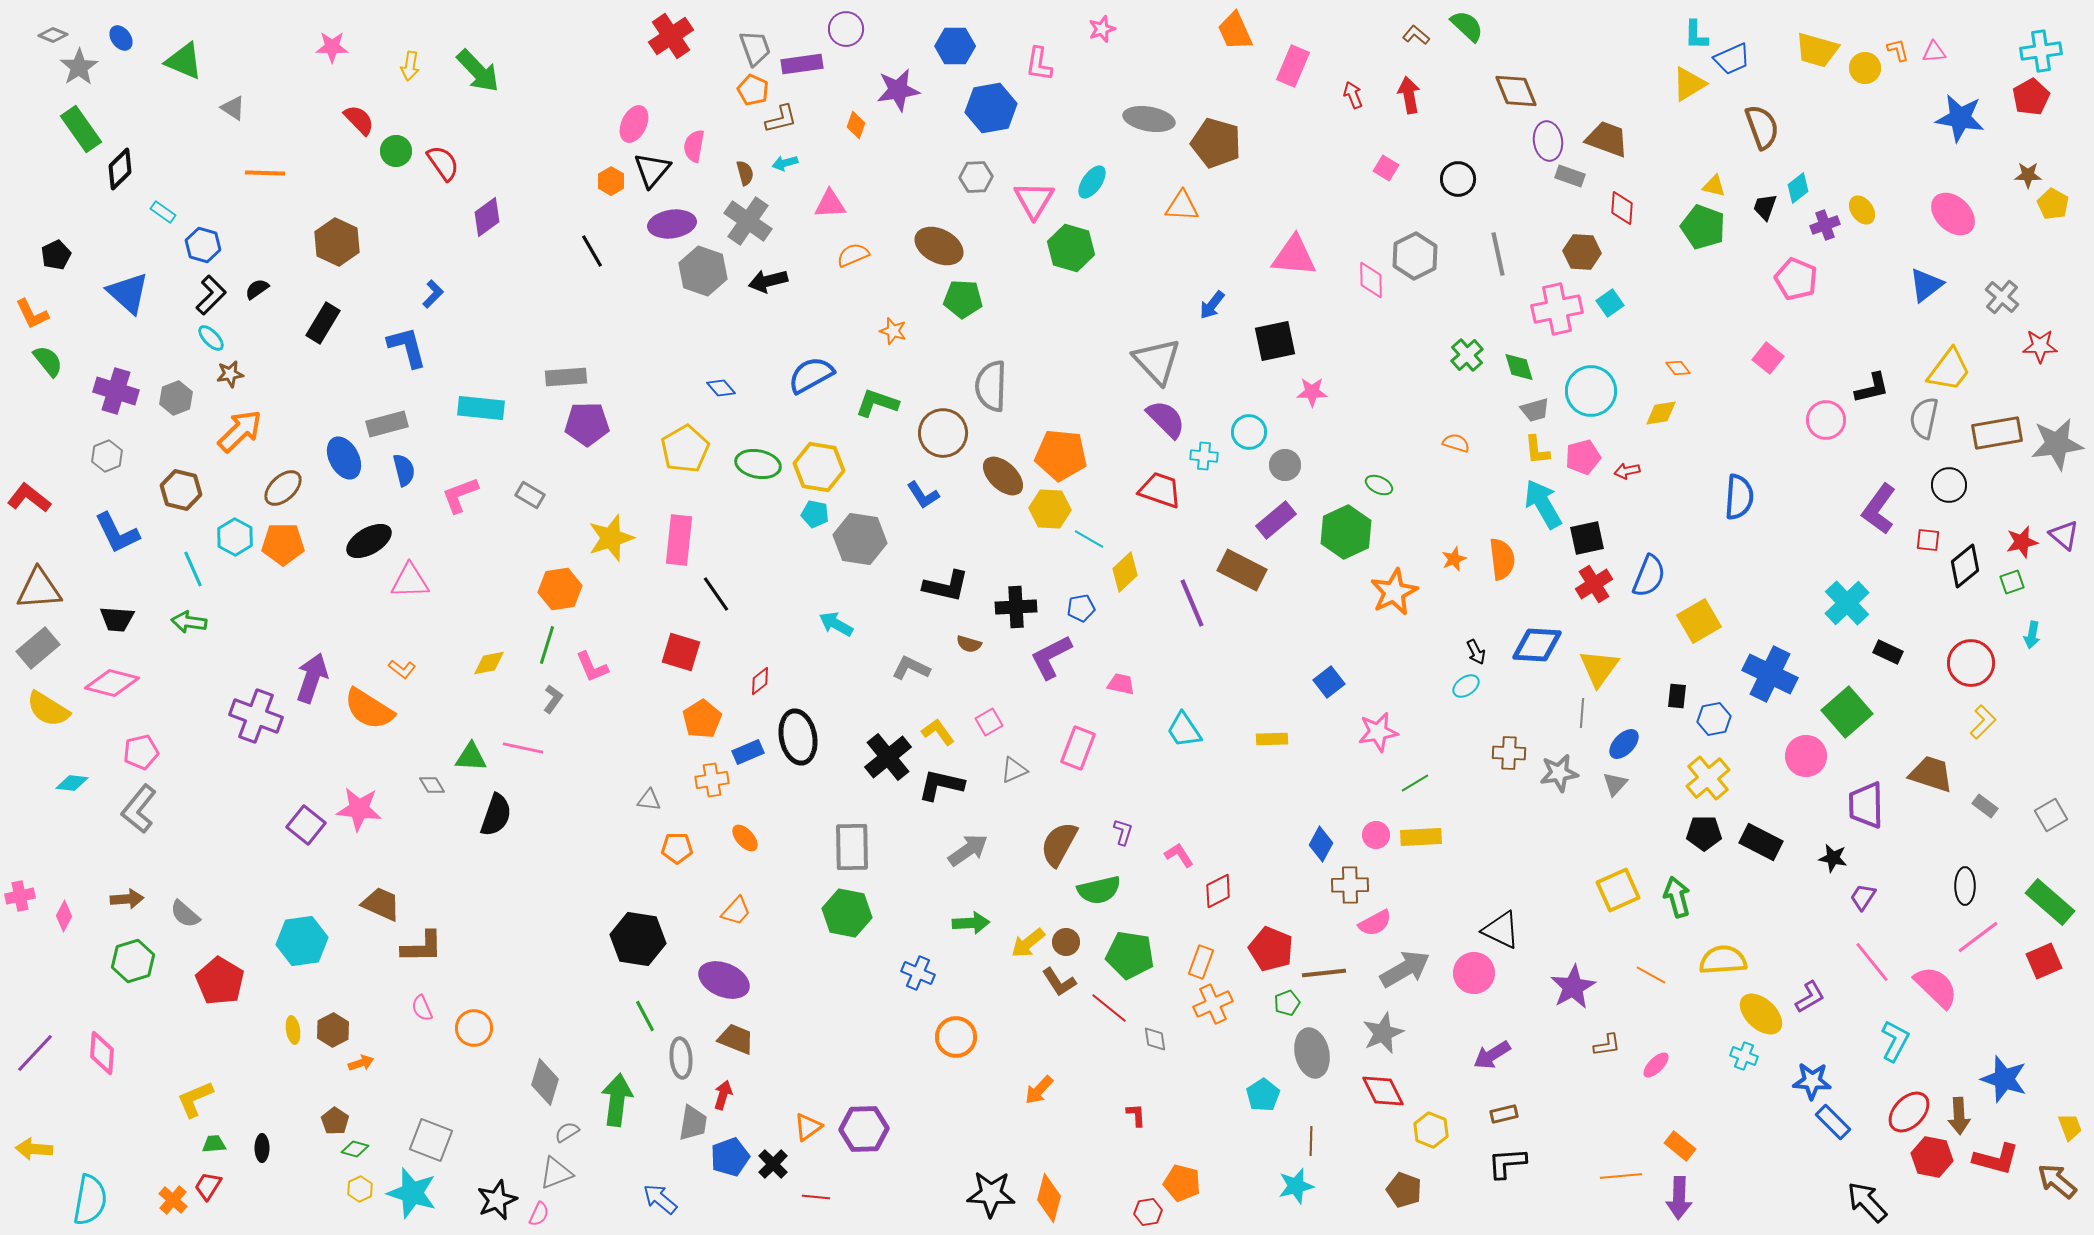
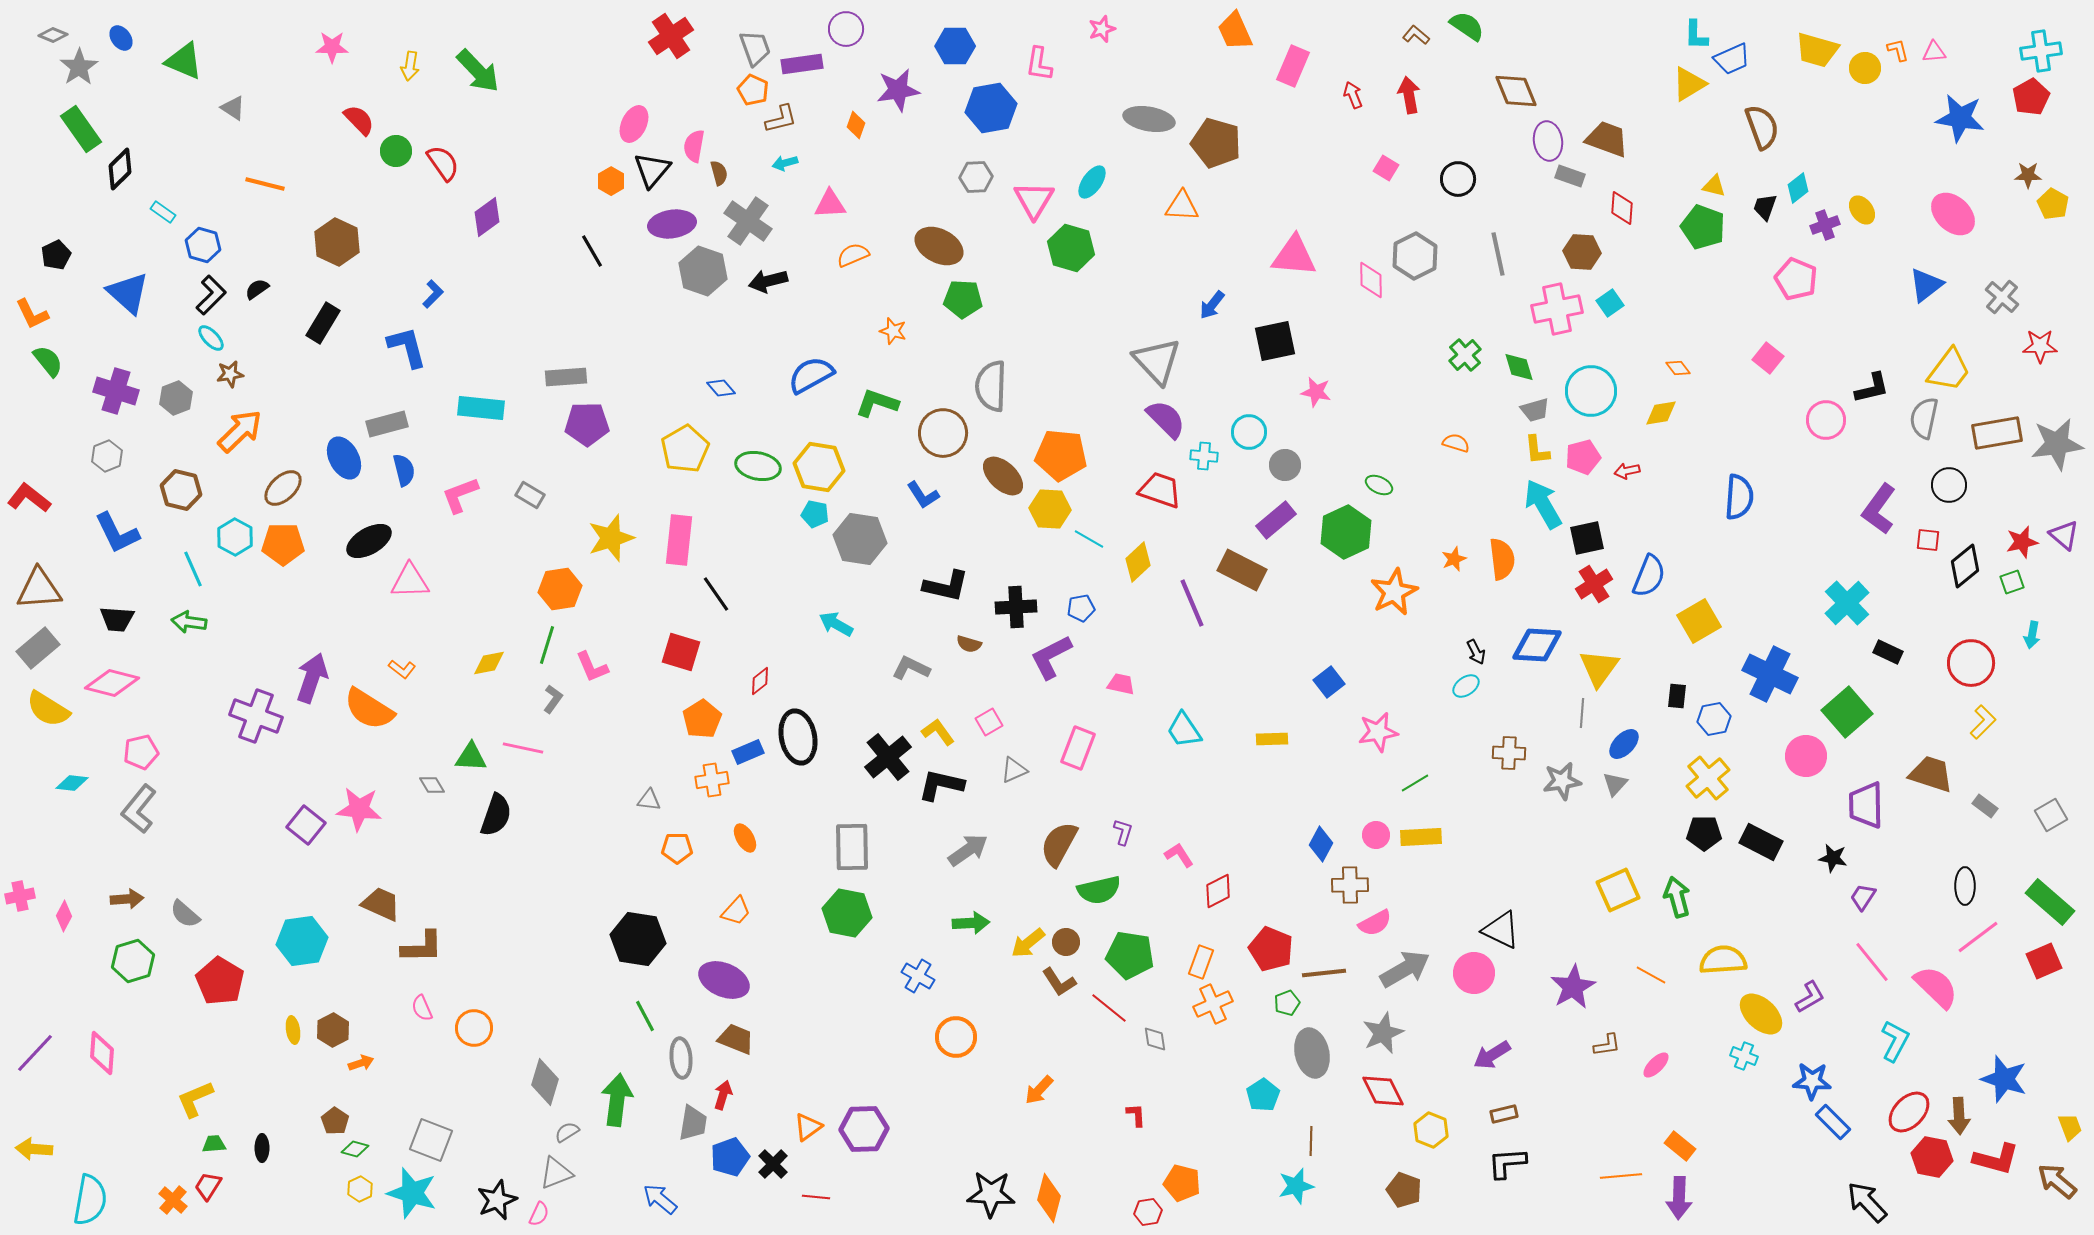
green semicircle at (1467, 26): rotated 9 degrees counterclockwise
orange line at (265, 173): moved 11 px down; rotated 12 degrees clockwise
brown semicircle at (745, 173): moved 26 px left
green cross at (1467, 355): moved 2 px left
pink star at (1312, 392): moved 4 px right; rotated 12 degrees clockwise
green ellipse at (758, 464): moved 2 px down
yellow diamond at (1125, 572): moved 13 px right, 10 px up
gray star at (1559, 773): moved 3 px right, 8 px down
orange ellipse at (745, 838): rotated 12 degrees clockwise
blue cross at (918, 973): moved 3 px down; rotated 8 degrees clockwise
